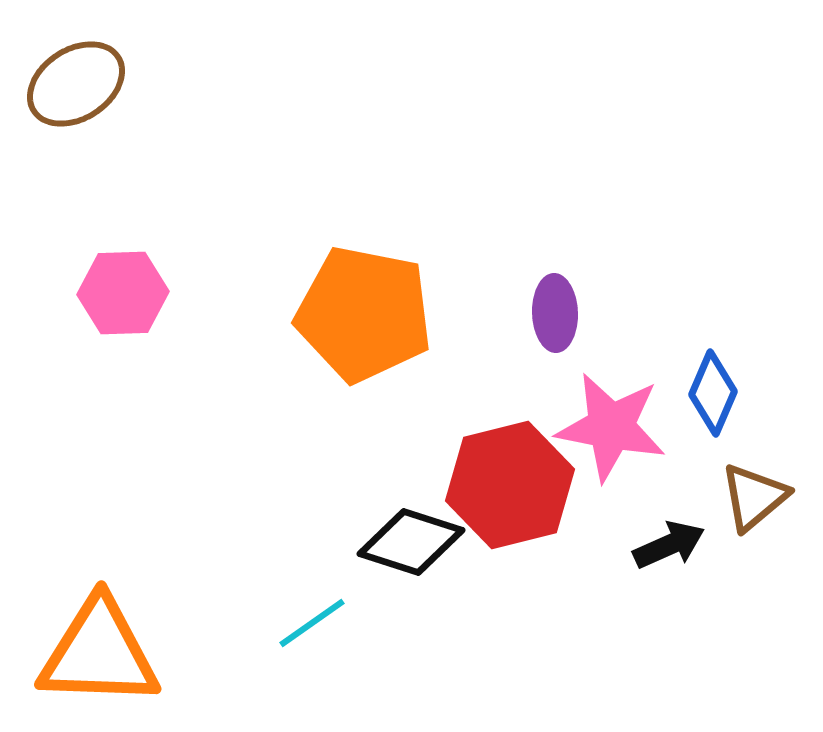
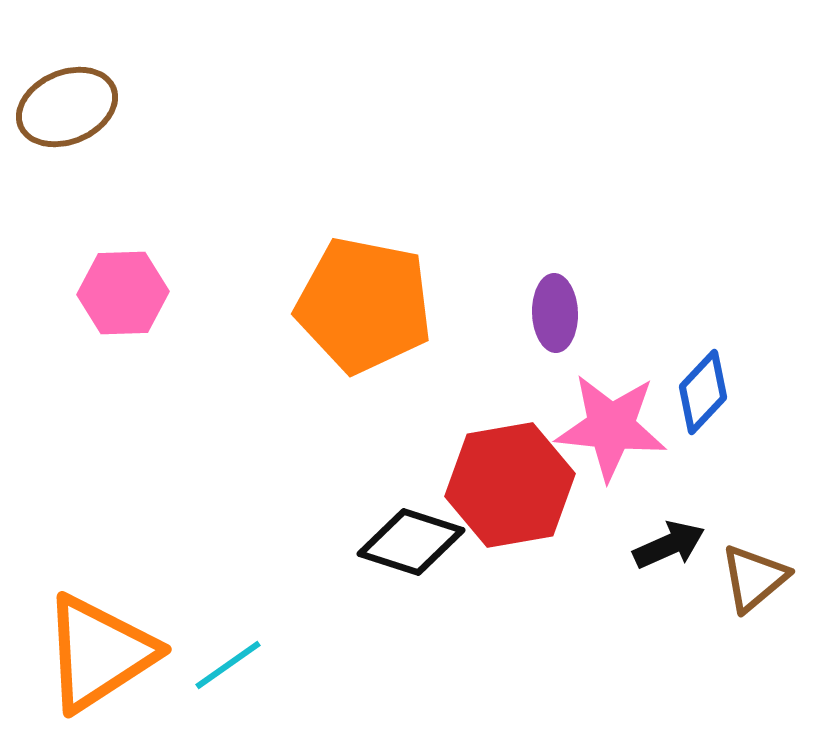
brown ellipse: moved 9 px left, 23 px down; rotated 10 degrees clockwise
orange pentagon: moved 9 px up
blue diamond: moved 10 px left, 1 px up; rotated 20 degrees clockwise
pink star: rotated 5 degrees counterclockwise
red hexagon: rotated 4 degrees clockwise
brown triangle: moved 81 px down
cyan line: moved 84 px left, 42 px down
orange triangle: rotated 35 degrees counterclockwise
